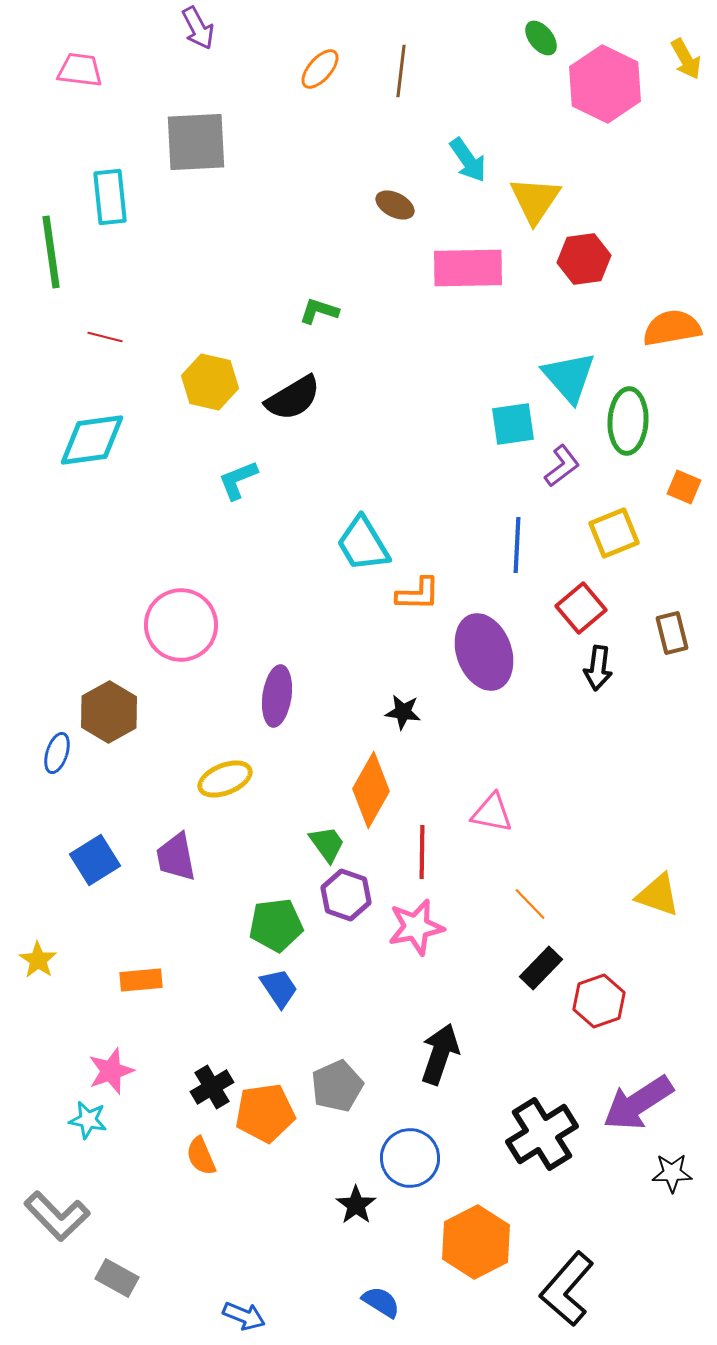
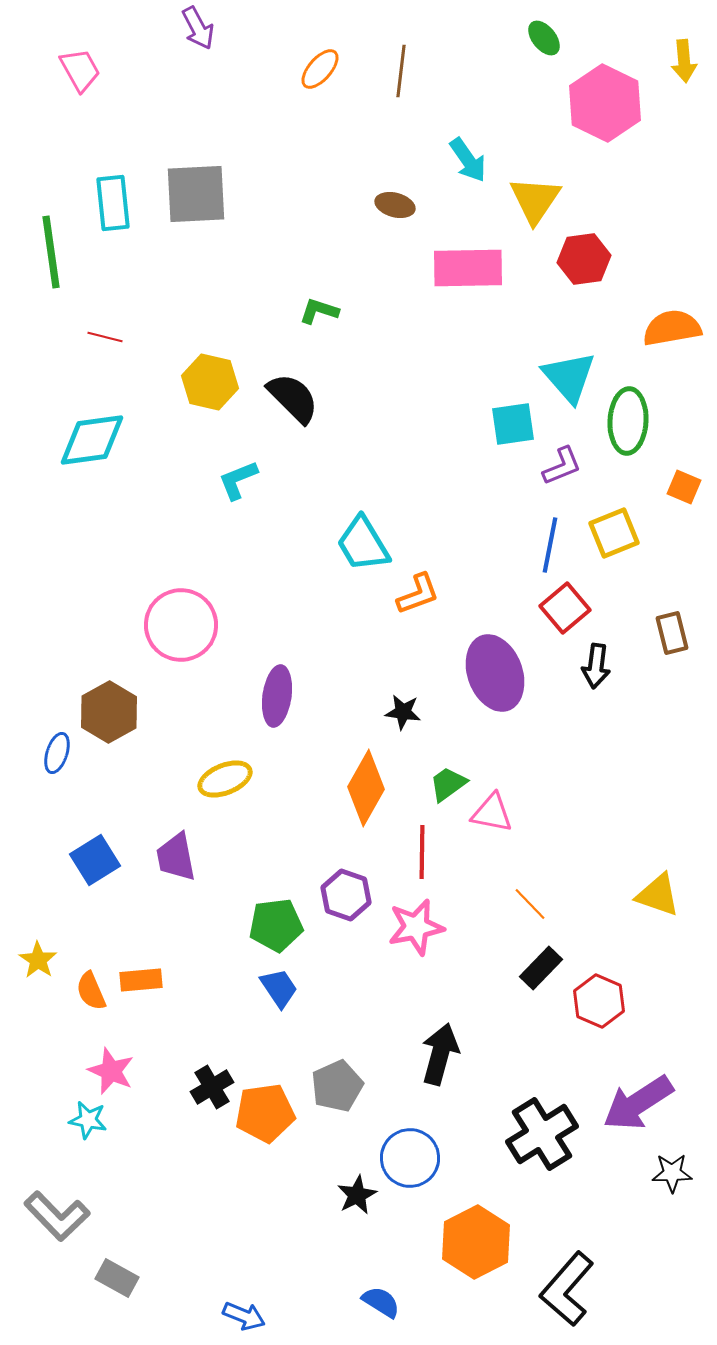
green ellipse at (541, 38): moved 3 px right
yellow arrow at (686, 59): moved 2 px left, 2 px down; rotated 24 degrees clockwise
pink trapezoid at (80, 70): rotated 54 degrees clockwise
pink hexagon at (605, 84): moved 19 px down
gray square at (196, 142): moved 52 px down
cyan rectangle at (110, 197): moved 3 px right, 6 px down
brown ellipse at (395, 205): rotated 12 degrees counterclockwise
black semicircle at (293, 398): rotated 104 degrees counterclockwise
purple L-shape at (562, 466): rotated 15 degrees clockwise
blue line at (517, 545): moved 33 px right; rotated 8 degrees clockwise
orange L-shape at (418, 594): rotated 21 degrees counterclockwise
red square at (581, 608): moved 16 px left
purple ellipse at (484, 652): moved 11 px right, 21 px down
black arrow at (598, 668): moved 2 px left, 2 px up
orange diamond at (371, 790): moved 5 px left, 2 px up
green trapezoid at (327, 844): moved 121 px right, 60 px up; rotated 90 degrees counterclockwise
red hexagon at (599, 1001): rotated 18 degrees counterclockwise
black arrow at (440, 1054): rotated 4 degrees counterclockwise
pink star at (111, 1071): rotated 30 degrees counterclockwise
orange semicircle at (201, 1156): moved 110 px left, 165 px up
black star at (356, 1205): moved 1 px right, 10 px up; rotated 9 degrees clockwise
